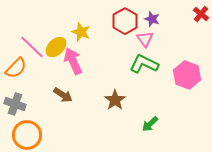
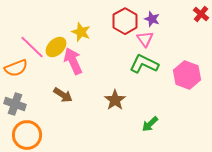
orange semicircle: rotated 25 degrees clockwise
